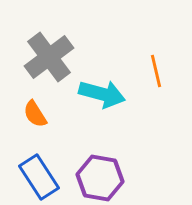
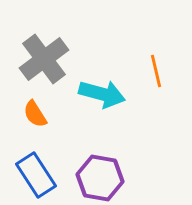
gray cross: moved 5 px left, 2 px down
blue rectangle: moved 3 px left, 2 px up
